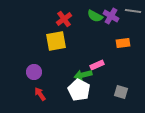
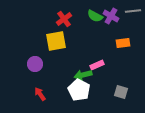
gray line: rotated 14 degrees counterclockwise
purple circle: moved 1 px right, 8 px up
